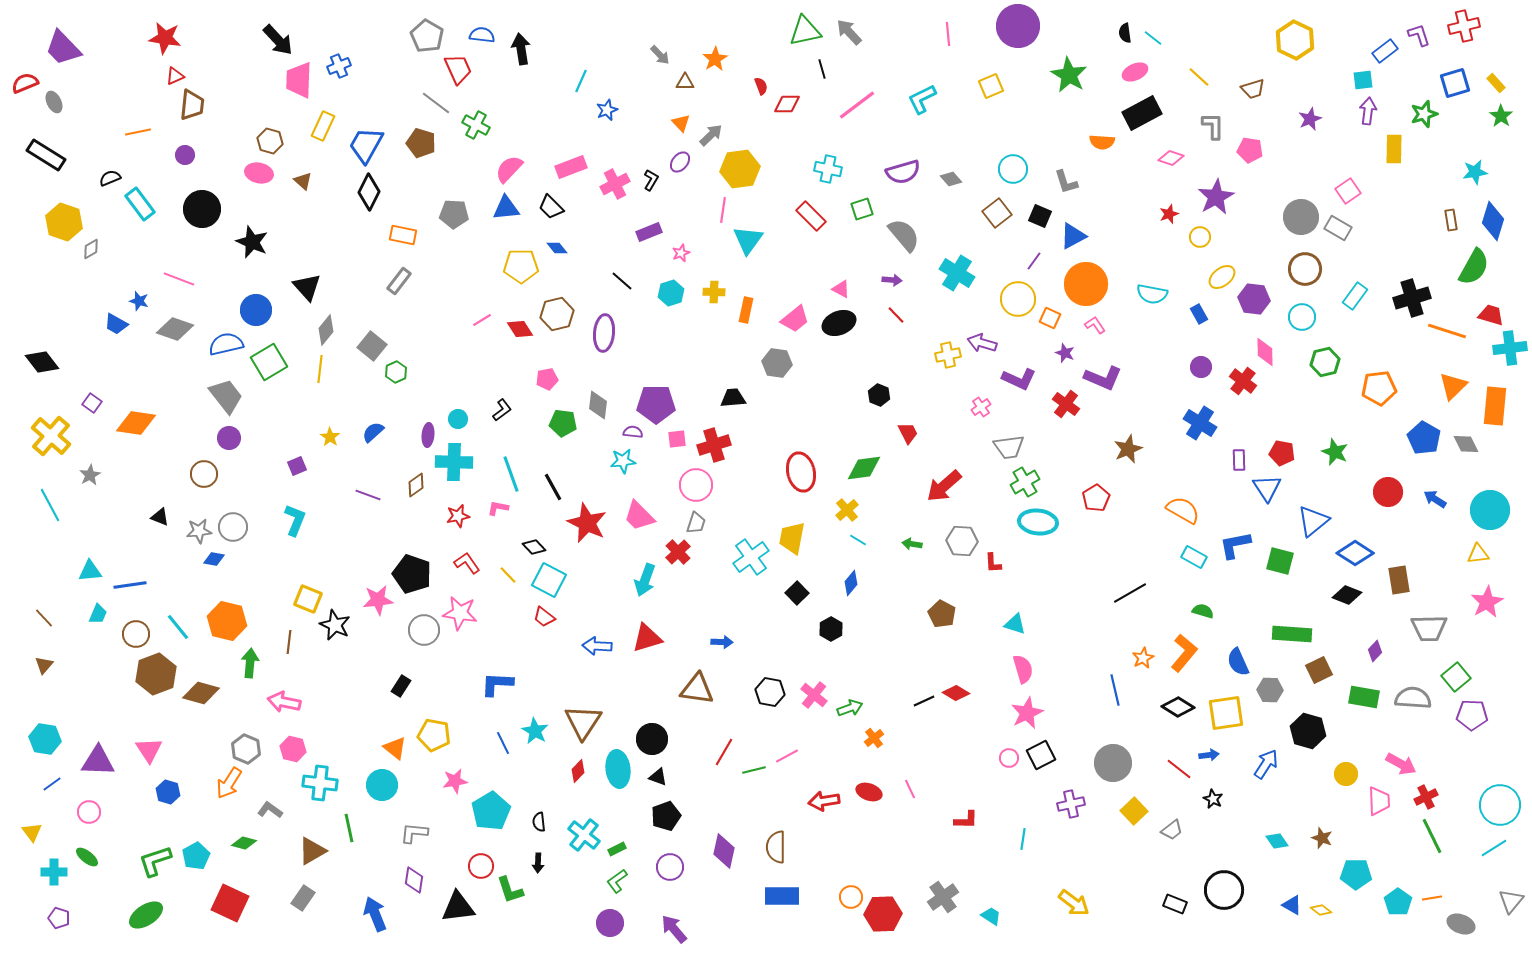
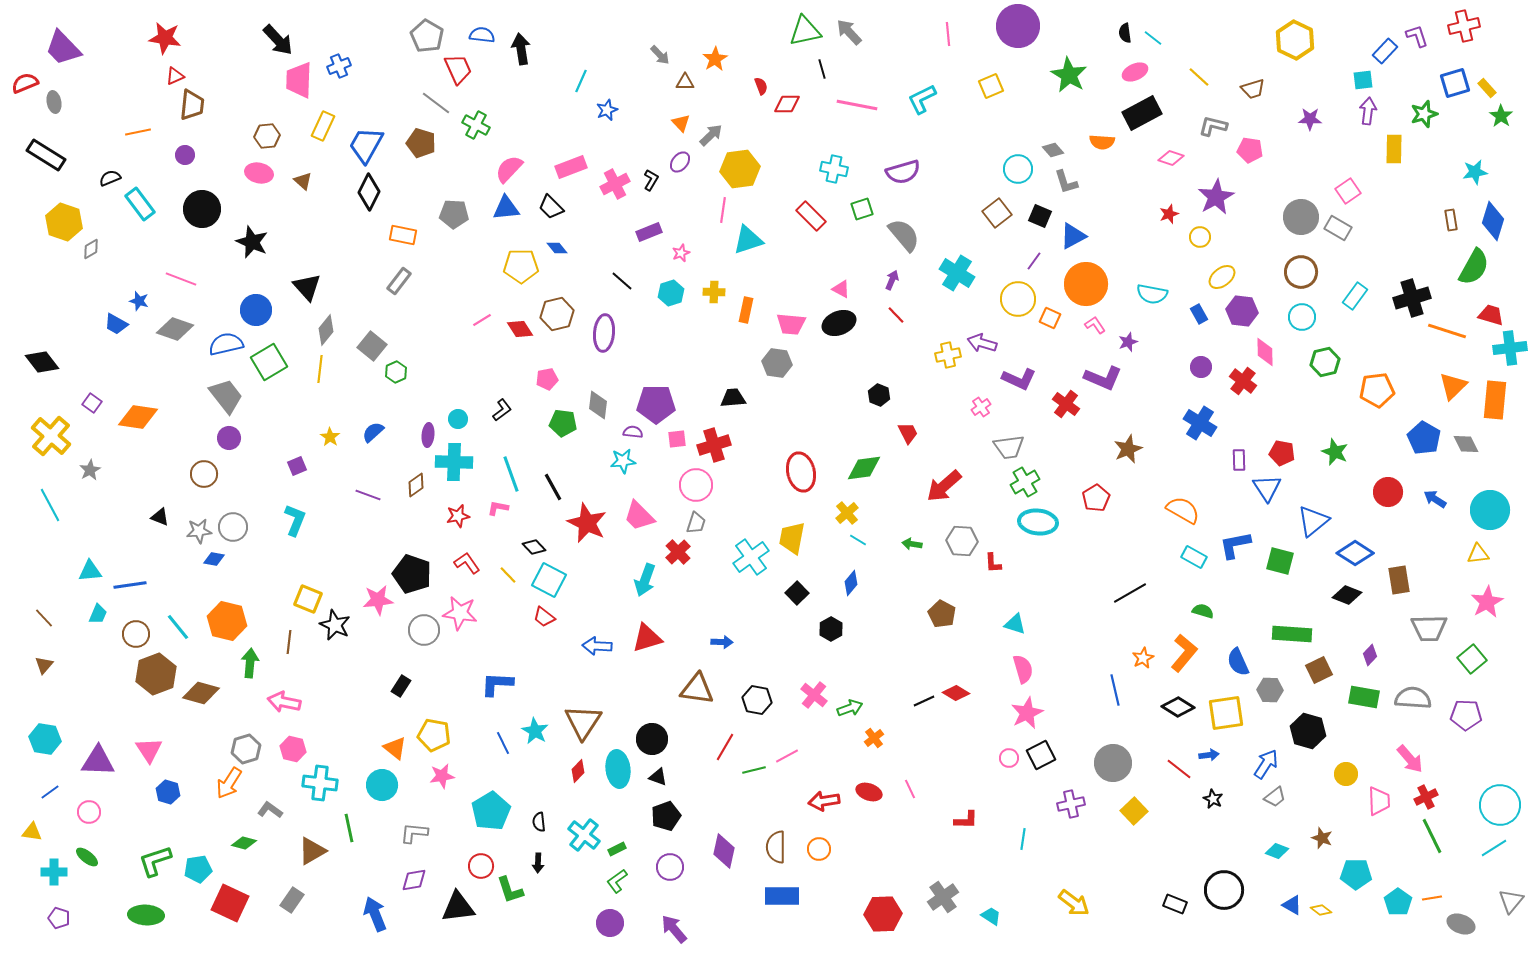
purple L-shape at (1419, 35): moved 2 px left, 1 px down
blue rectangle at (1385, 51): rotated 10 degrees counterclockwise
yellow rectangle at (1496, 83): moved 9 px left, 5 px down
gray ellipse at (54, 102): rotated 15 degrees clockwise
pink line at (857, 105): rotated 48 degrees clockwise
purple star at (1310, 119): rotated 25 degrees clockwise
gray L-shape at (1213, 126): rotated 76 degrees counterclockwise
brown hexagon at (270, 141): moved 3 px left, 5 px up; rotated 20 degrees counterclockwise
cyan cross at (828, 169): moved 6 px right
cyan circle at (1013, 169): moved 5 px right
gray diamond at (951, 179): moved 102 px right, 29 px up
cyan triangle at (748, 240): rotated 36 degrees clockwise
brown circle at (1305, 269): moved 4 px left, 3 px down
pink line at (179, 279): moved 2 px right
purple arrow at (892, 280): rotated 72 degrees counterclockwise
purple hexagon at (1254, 299): moved 12 px left, 12 px down
pink trapezoid at (795, 319): moved 4 px left, 5 px down; rotated 44 degrees clockwise
purple star at (1065, 353): moved 63 px right, 11 px up; rotated 30 degrees clockwise
orange pentagon at (1379, 388): moved 2 px left, 2 px down
orange rectangle at (1495, 406): moved 6 px up
orange diamond at (136, 423): moved 2 px right, 6 px up
gray star at (90, 475): moved 5 px up
yellow cross at (847, 510): moved 3 px down
purple diamond at (1375, 651): moved 5 px left, 4 px down
green square at (1456, 677): moved 16 px right, 18 px up
black hexagon at (770, 692): moved 13 px left, 8 px down
purple pentagon at (1472, 715): moved 6 px left
gray hexagon at (246, 749): rotated 20 degrees clockwise
red line at (724, 752): moved 1 px right, 5 px up
pink arrow at (1401, 764): moved 9 px right, 5 px up; rotated 20 degrees clockwise
pink star at (455, 781): moved 13 px left, 5 px up
blue line at (52, 784): moved 2 px left, 8 px down
gray trapezoid at (1172, 830): moved 103 px right, 33 px up
yellow triangle at (32, 832): rotated 45 degrees counterclockwise
cyan diamond at (1277, 841): moved 10 px down; rotated 35 degrees counterclockwise
cyan pentagon at (196, 856): moved 2 px right, 13 px down; rotated 20 degrees clockwise
purple diamond at (414, 880): rotated 72 degrees clockwise
orange circle at (851, 897): moved 32 px left, 48 px up
gray rectangle at (303, 898): moved 11 px left, 2 px down
green ellipse at (146, 915): rotated 36 degrees clockwise
